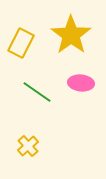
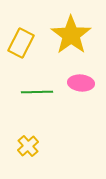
green line: rotated 36 degrees counterclockwise
